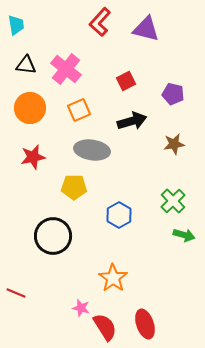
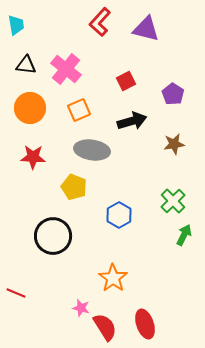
purple pentagon: rotated 20 degrees clockwise
red star: rotated 15 degrees clockwise
yellow pentagon: rotated 20 degrees clockwise
green arrow: rotated 80 degrees counterclockwise
